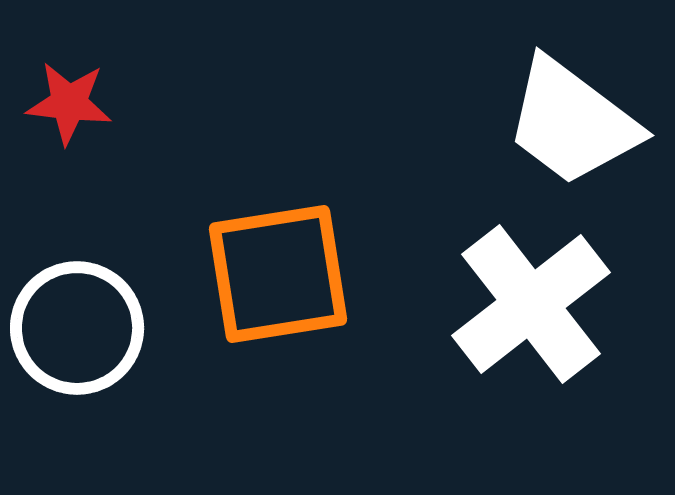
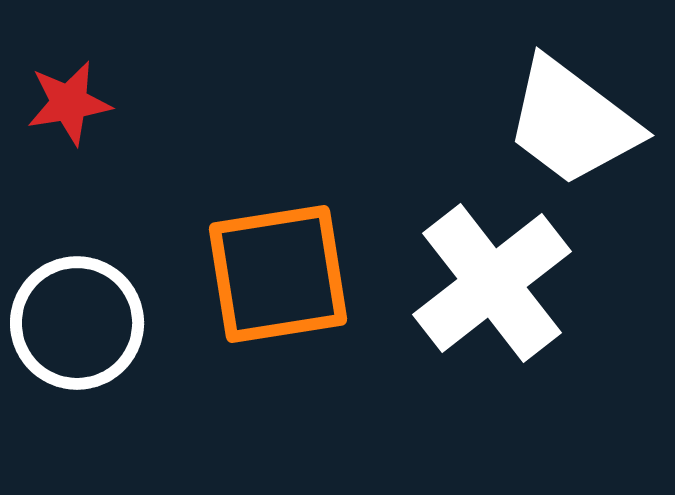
red star: rotated 16 degrees counterclockwise
white cross: moved 39 px left, 21 px up
white circle: moved 5 px up
